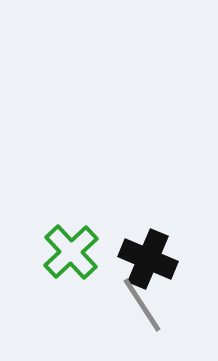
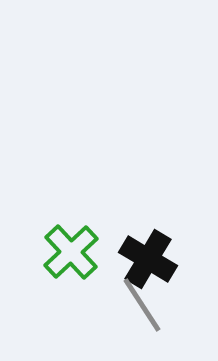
black cross: rotated 8 degrees clockwise
